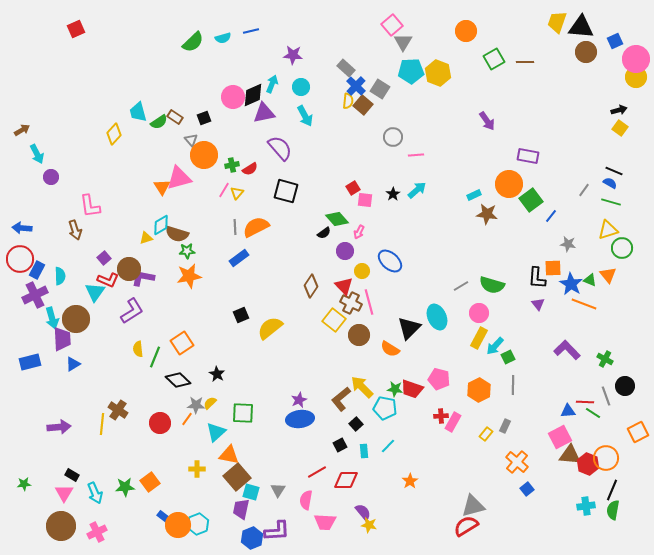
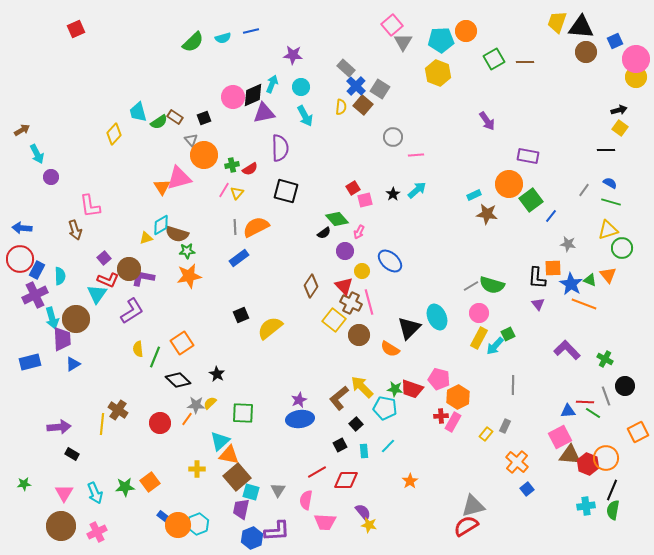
cyan pentagon at (411, 71): moved 30 px right, 31 px up
yellow semicircle at (348, 101): moved 7 px left, 6 px down
purple semicircle at (280, 148): rotated 40 degrees clockwise
black line at (614, 171): moved 8 px left, 21 px up; rotated 24 degrees counterclockwise
pink square at (365, 200): rotated 21 degrees counterclockwise
gray line at (461, 286): moved 10 px right
cyan triangle at (95, 292): moved 2 px right, 2 px down
green square at (508, 357): moved 23 px up
orange hexagon at (479, 390): moved 21 px left, 7 px down
brown L-shape at (341, 399): moved 2 px left, 1 px up
cyan triangle at (216, 432): moved 4 px right, 9 px down
black rectangle at (72, 475): moved 21 px up
